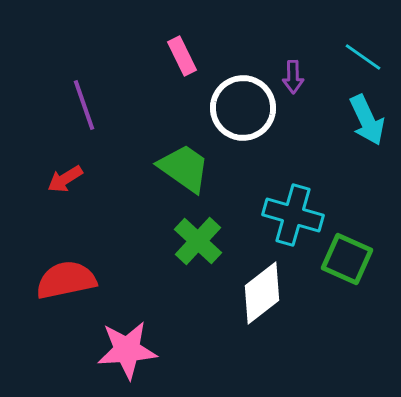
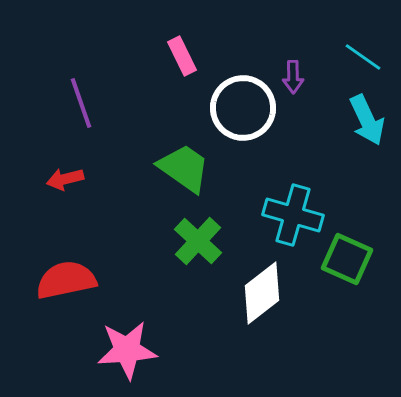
purple line: moved 3 px left, 2 px up
red arrow: rotated 18 degrees clockwise
